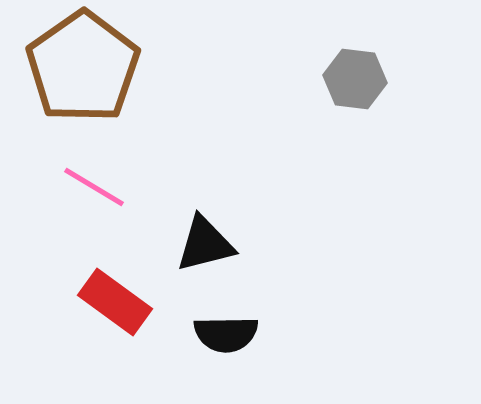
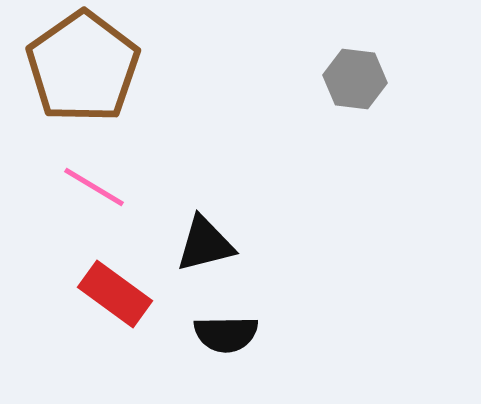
red rectangle: moved 8 px up
